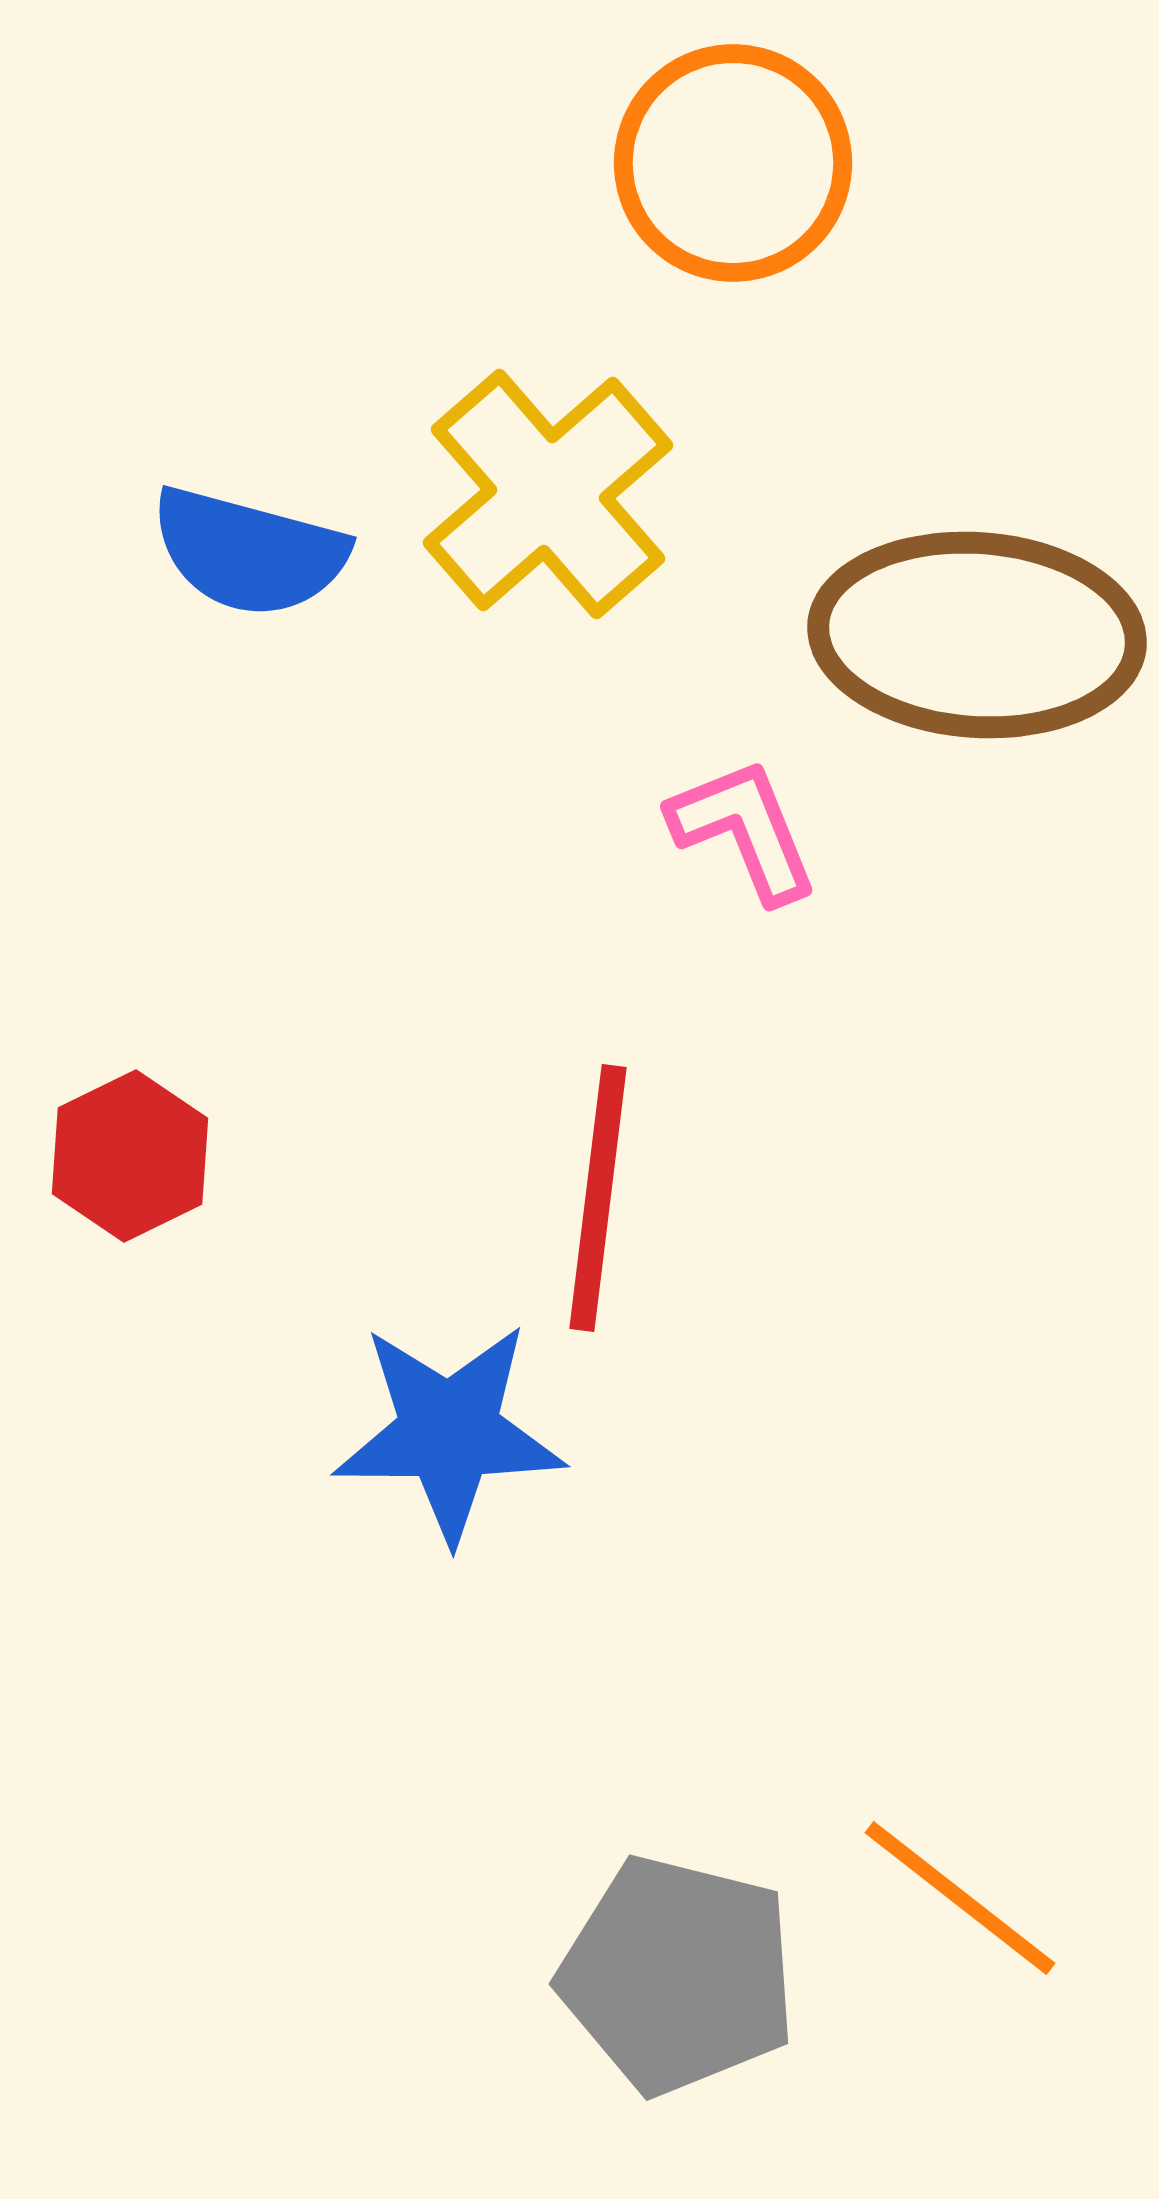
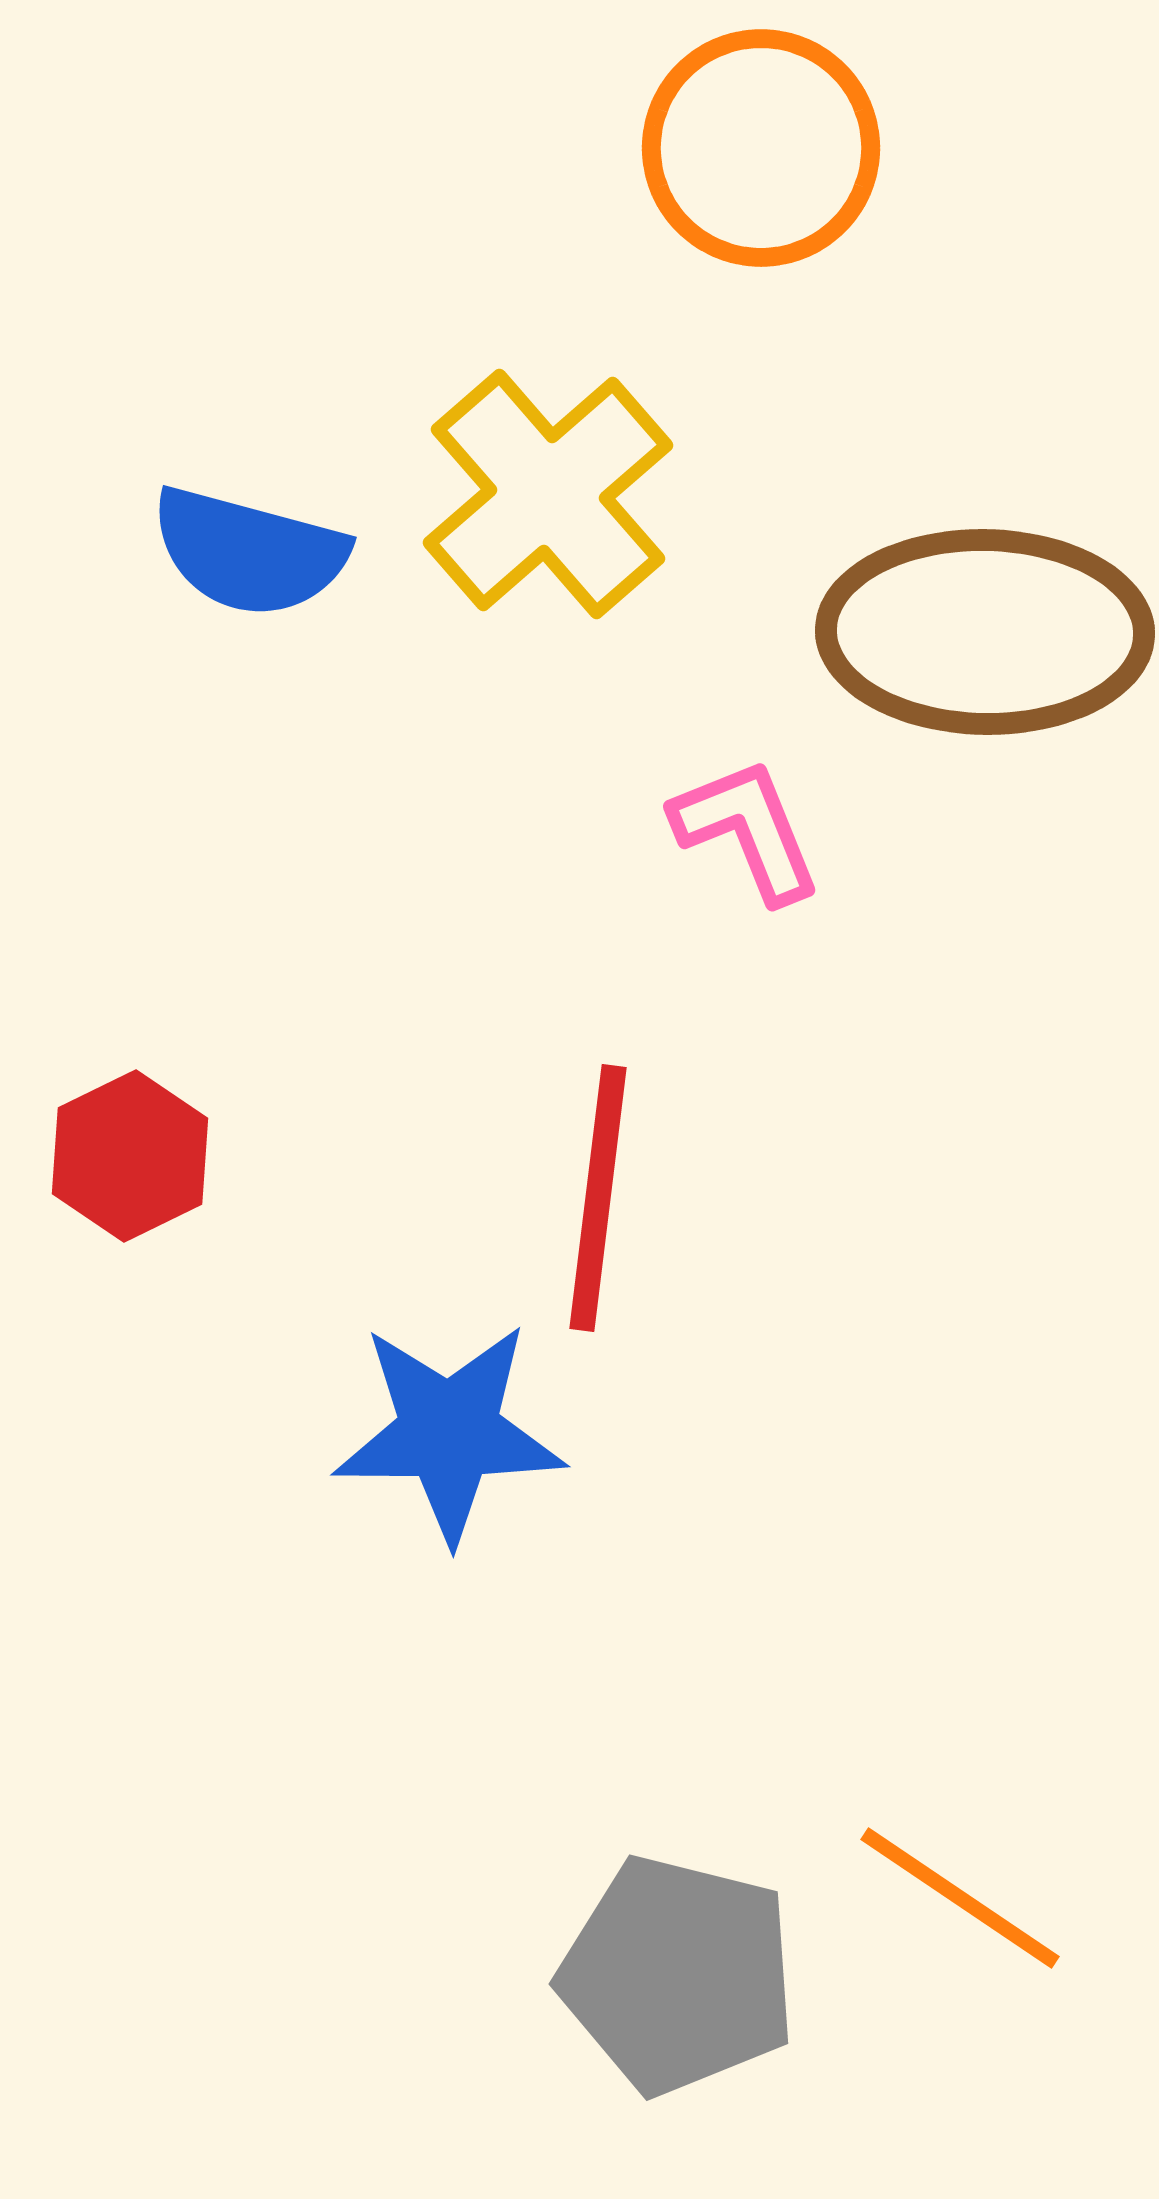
orange circle: moved 28 px right, 15 px up
brown ellipse: moved 8 px right, 3 px up; rotated 3 degrees counterclockwise
pink L-shape: moved 3 px right
orange line: rotated 4 degrees counterclockwise
